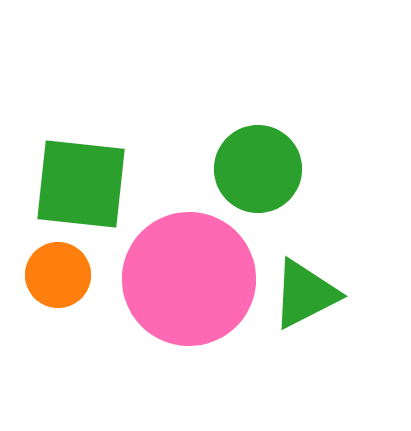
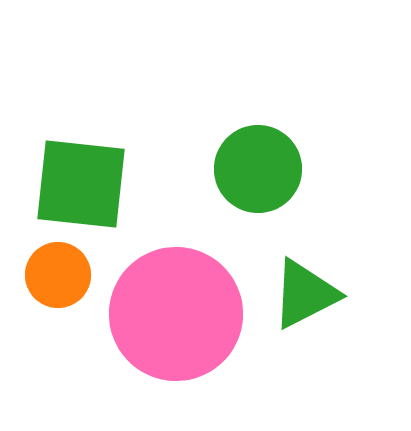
pink circle: moved 13 px left, 35 px down
